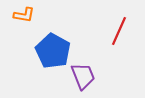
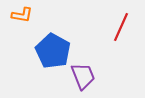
orange L-shape: moved 2 px left
red line: moved 2 px right, 4 px up
